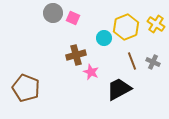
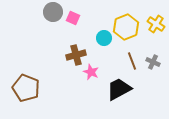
gray circle: moved 1 px up
